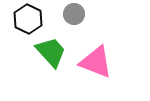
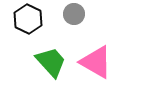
green trapezoid: moved 10 px down
pink triangle: rotated 9 degrees clockwise
